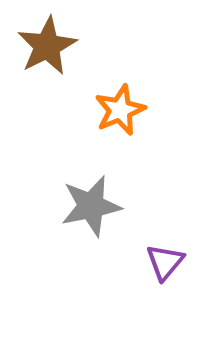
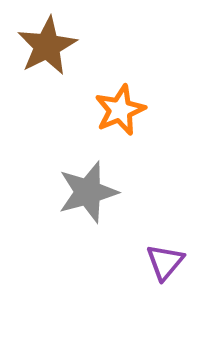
gray star: moved 3 px left, 14 px up; rotated 4 degrees counterclockwise
